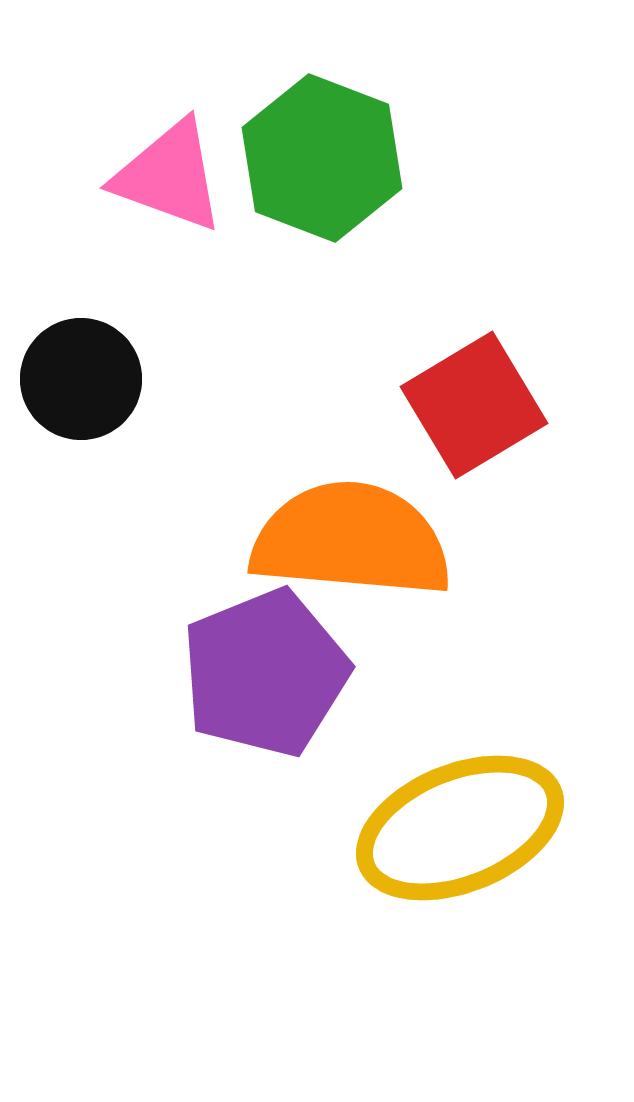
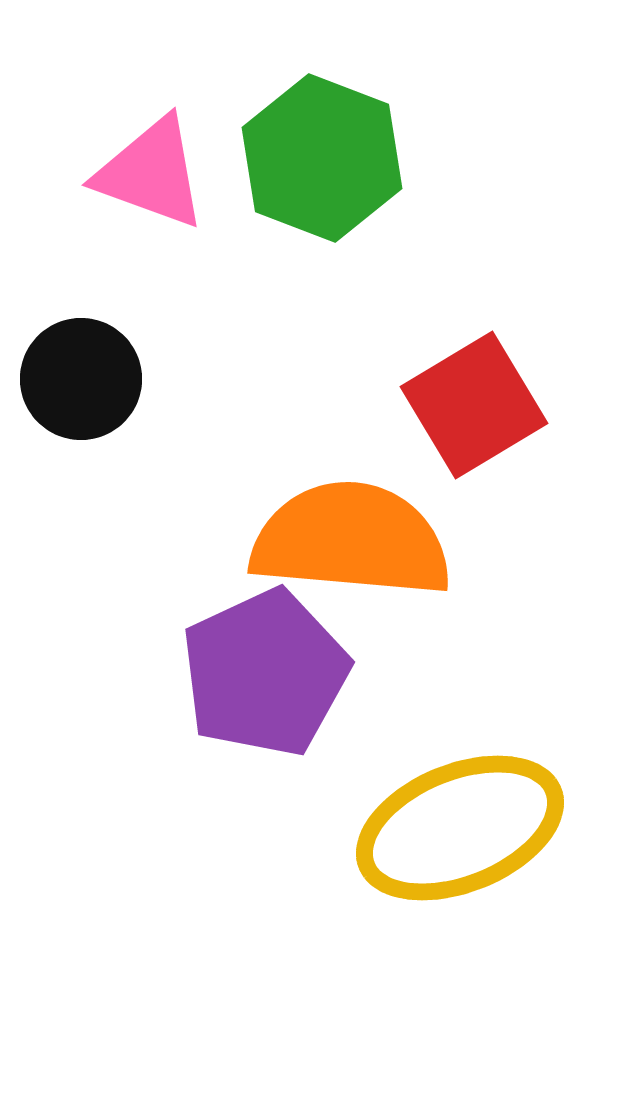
pink triangle: moved 18 px left, 3 px up
purple pentagon: rotated 3 degrees counterclockwise
